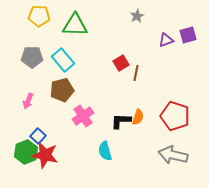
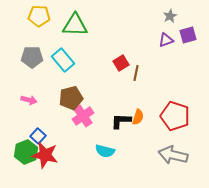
gray star: moved 33 px right
brown pentagon: moved 9 px right, 8 px down
pink arrow: moved 1 px right, 1 px up; rotated 98 degrees counterclockwise
cyan semicircle: rotated 60 degrees counterclockwise
